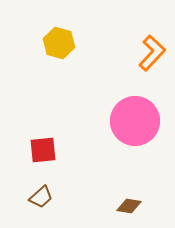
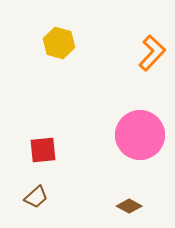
pink circle: moved 5 px right, 14 px down
brown trapezoid: moved 5 px left
brown diamond: rotated 20 degrees clockwise
